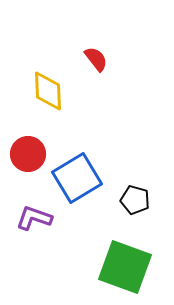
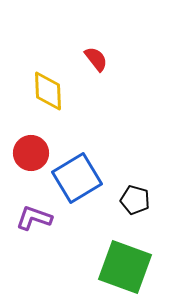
red circle: moved 3 px right, 1 px up
